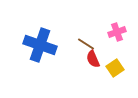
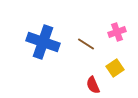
blue cross: moved 3 px right, 3 px up
red semicircle: moved 26 px down
